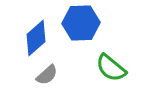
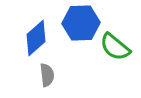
green semicircle: moved 4 px right, 21 px up
gray semicircle: rotated 55 degrees counterclockwise
